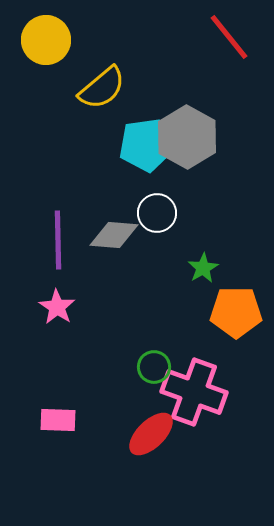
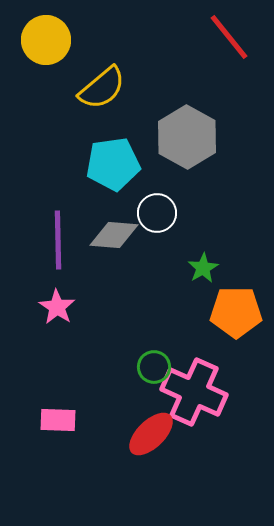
cyan pentagon: moved 33 px left, 19 px down
pink cross: rotated 4 degrees clockwise
